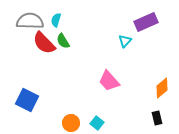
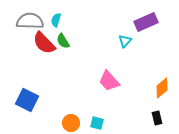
cyan square: rotated 24 degrees counterclockwise
